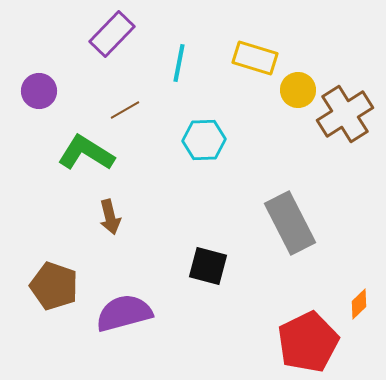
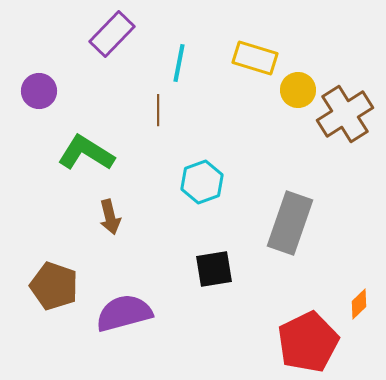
brown line: moved 33 px right; rotated 60 degrees counterclockwise
cyan hexagon: moved 2 px left, 42 px down; rotated 18 degrees counterclockwise
gray rectangle: rotated 46 degrees clockwise
black square: moved 6 px right, 3 px down; rotated 24 degrees counterclockwise
